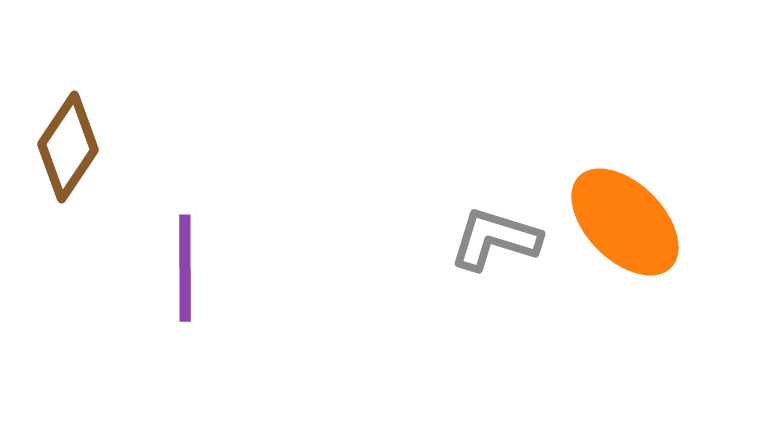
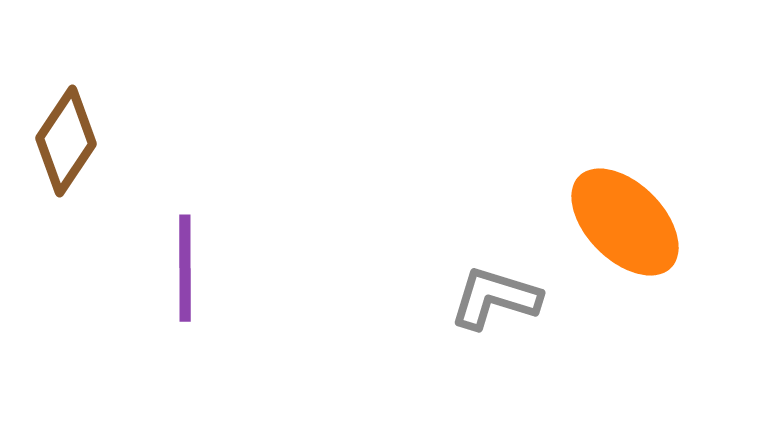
brown diamond: moved 2 px left, 6 px up
gray L-shape: moved 59 px down
